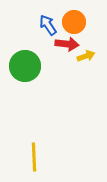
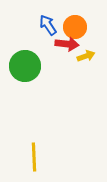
orange circle: moved 1 px right, 5 px down
